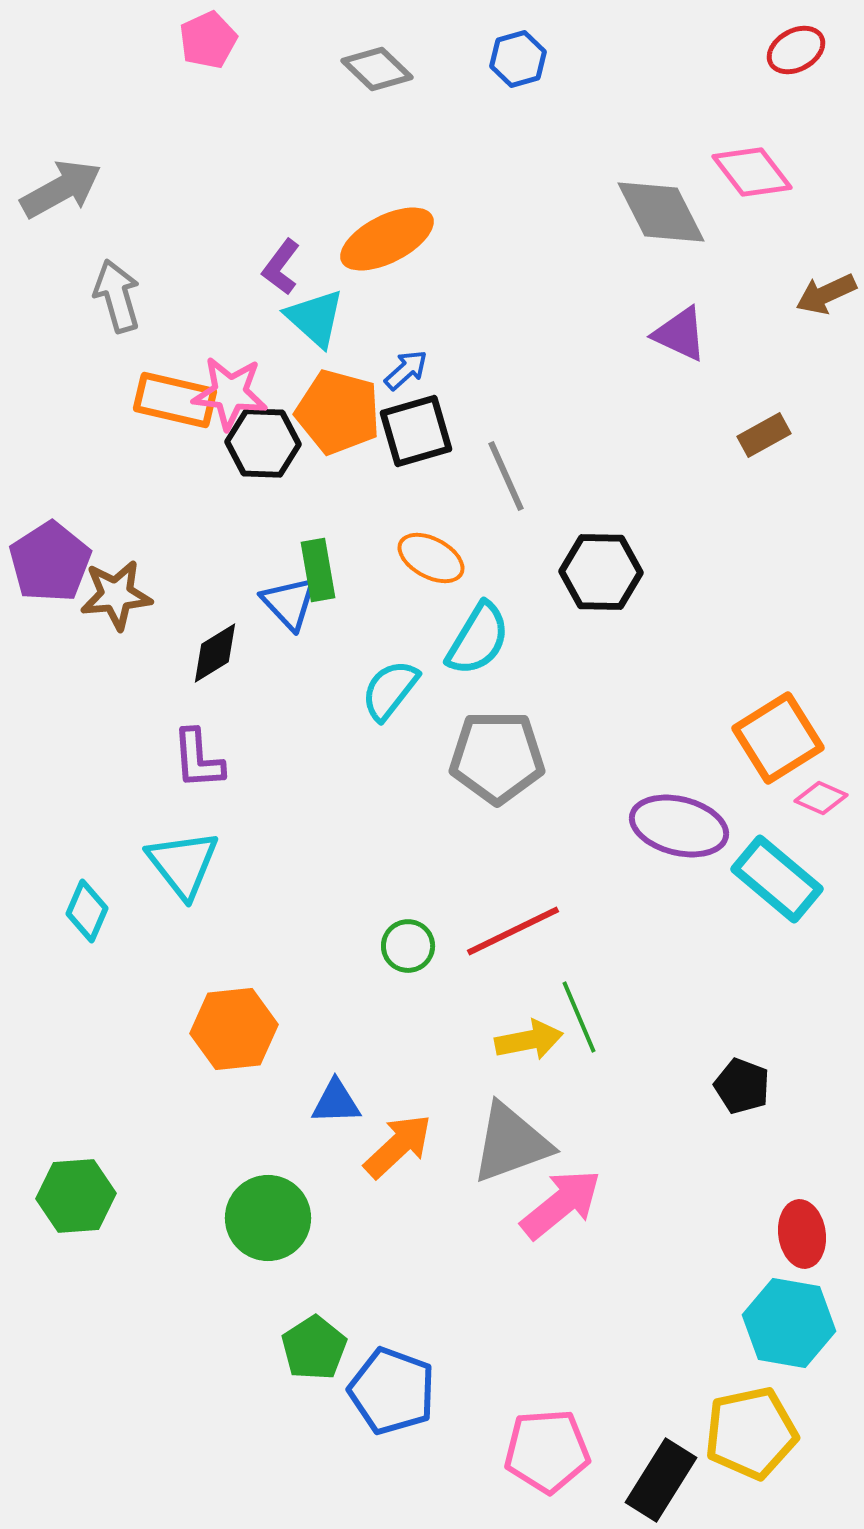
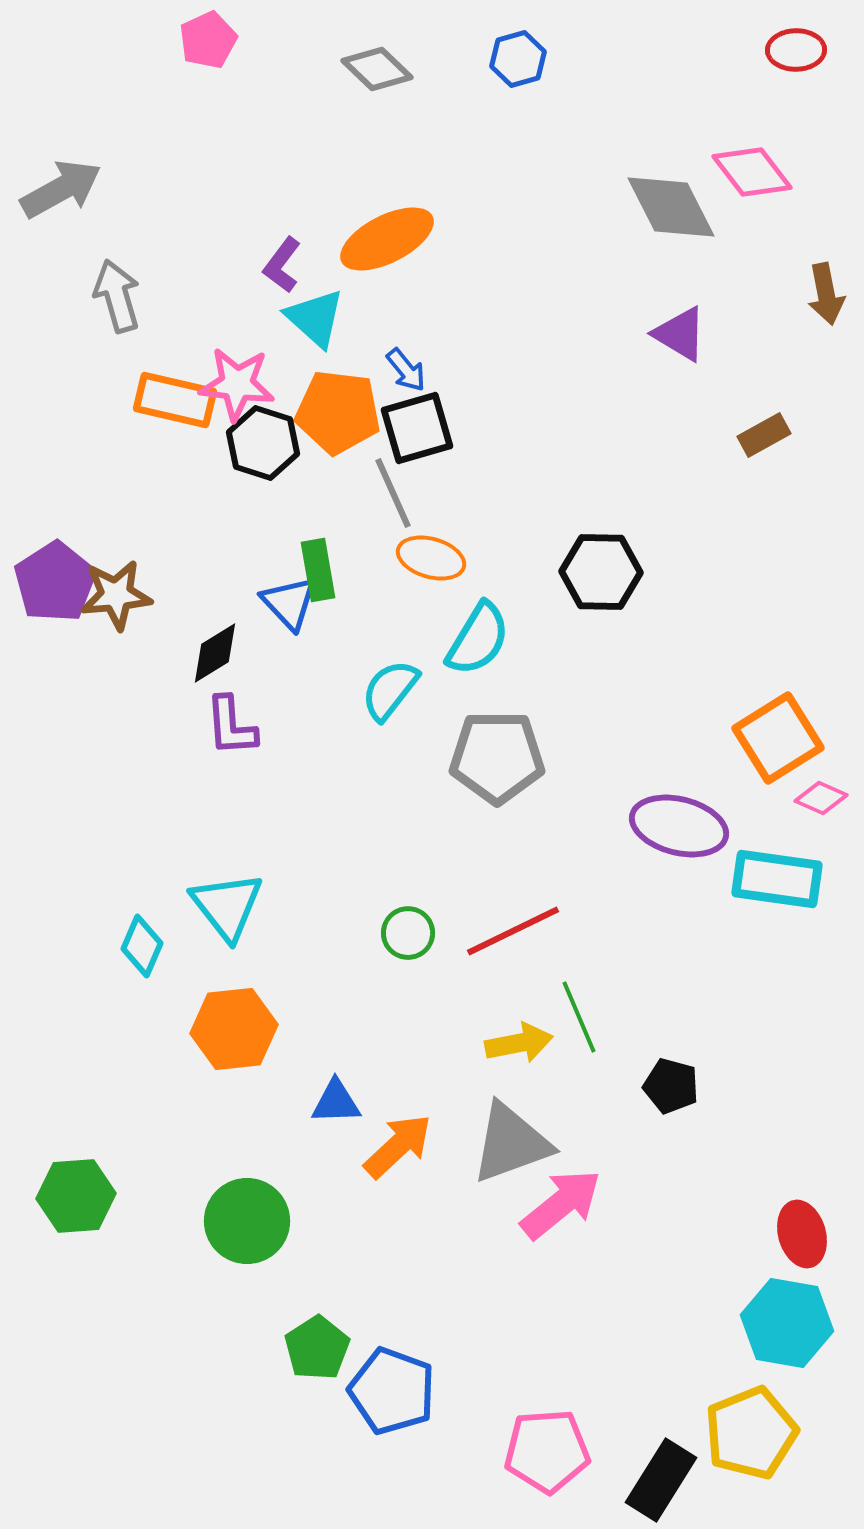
red ellipse at (796, 50): rotated 28 degrees clockwise
gray diamond at (661, 212): moved 10 px right, 5 px up
purple L-shape at (281, 267): moved 1 px right, 2 px up
brown arrow at (826, 294): rotated 76 degrees counterclockwise
purple triangle at (680, 334): rotated 6 degrees clockwise
blue arrow at (406, 370): rotated 93 degrees clockwise
pink star at (230, 393): moved 7 px right, 9 px up
orange pentagon at (338, 412): rotated 8 degrees counterclockwise
black square at (416, 431): moved 1 px right, 3 px up
black hexagon at (263, 443): rotated 16 degrees clockwise
gray line at (506, 476): moved 113 px left, 17 px down
orange ellipse at (431, 558): rotated 12 degrees counterclockwise
purple pentagon at (50, 562): moved 5 px right, 20 px down
purple L-shape at (198, 759): moved 33 px right, 33 px up
cyan triangle at (183, 864): moved 44 px right, 42 px down
cyan rectangle at (777, 879): rotated 32 degrees counterclockwise
cyan diamond at (87, 911): moved 55 px right, 35 px down
green circle at (408, 946): moved 13 px up
yellow arrow at (529, 1040): moved 10 px left, 3 px down
black pentagon at (742, 1086): moved 71 px left; rotated 6 degrees counterclockwise
green circle at (268, 1218): moved 21 px left, 3 px down
red ellipse at (802, 1234): rotated 8 degrees counterclockwise
cyan hexagon at (789, 1323): moved 2 px left
green pentagon at (314, 1348): moved 3 px right
yellow pentagon at (751, 1433): rotated 10 degrees counterclockwise
